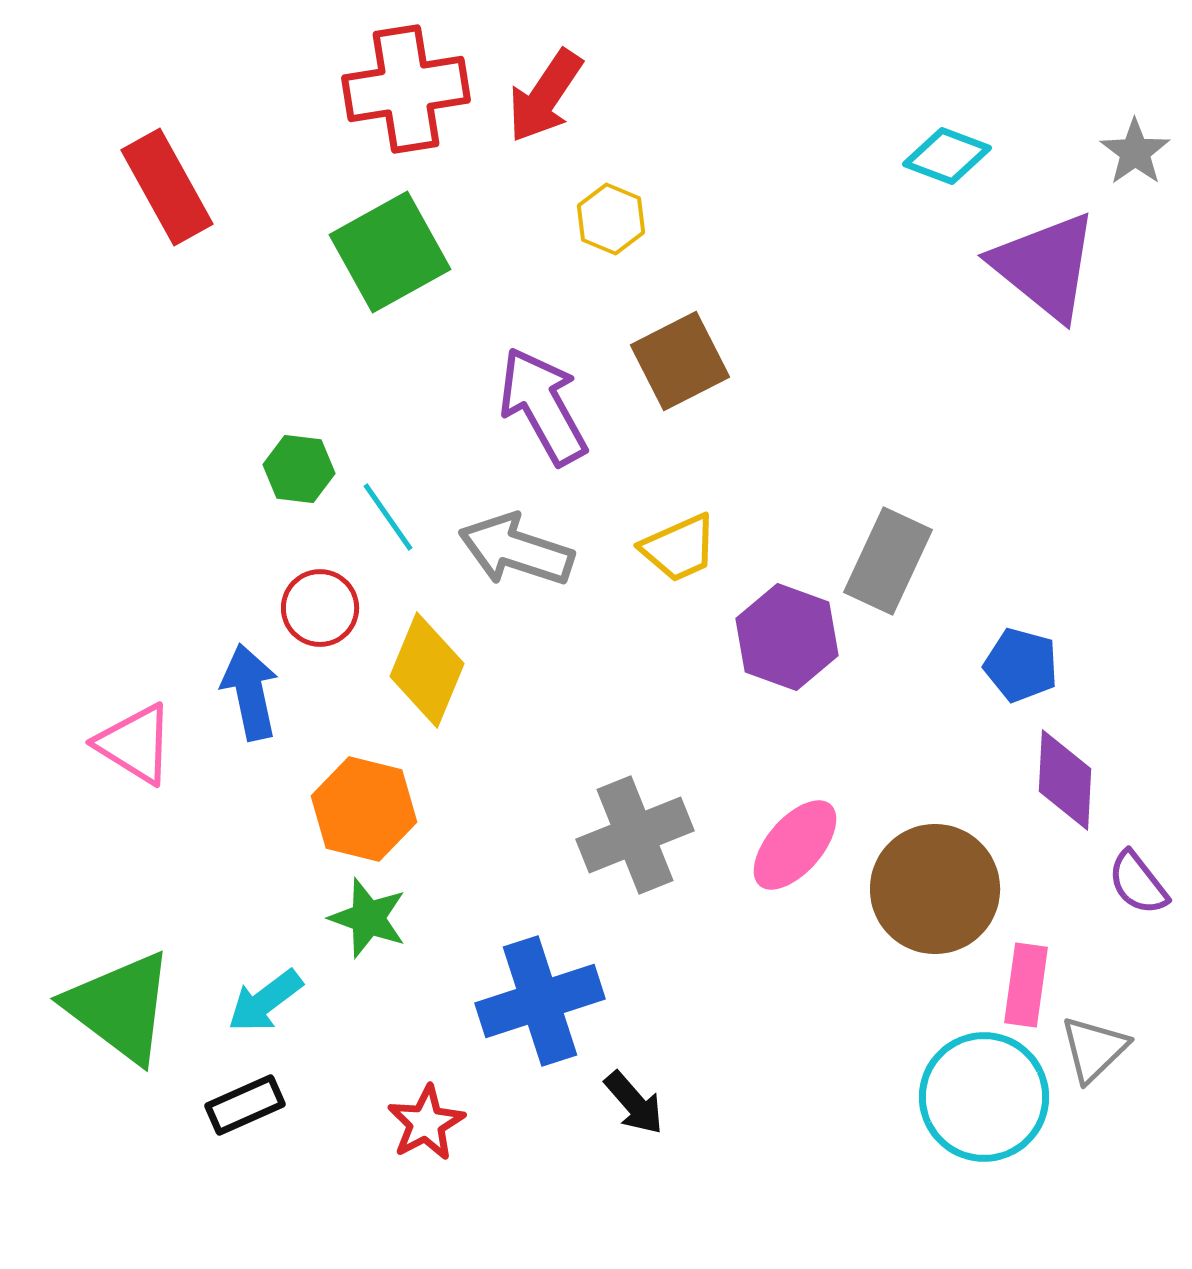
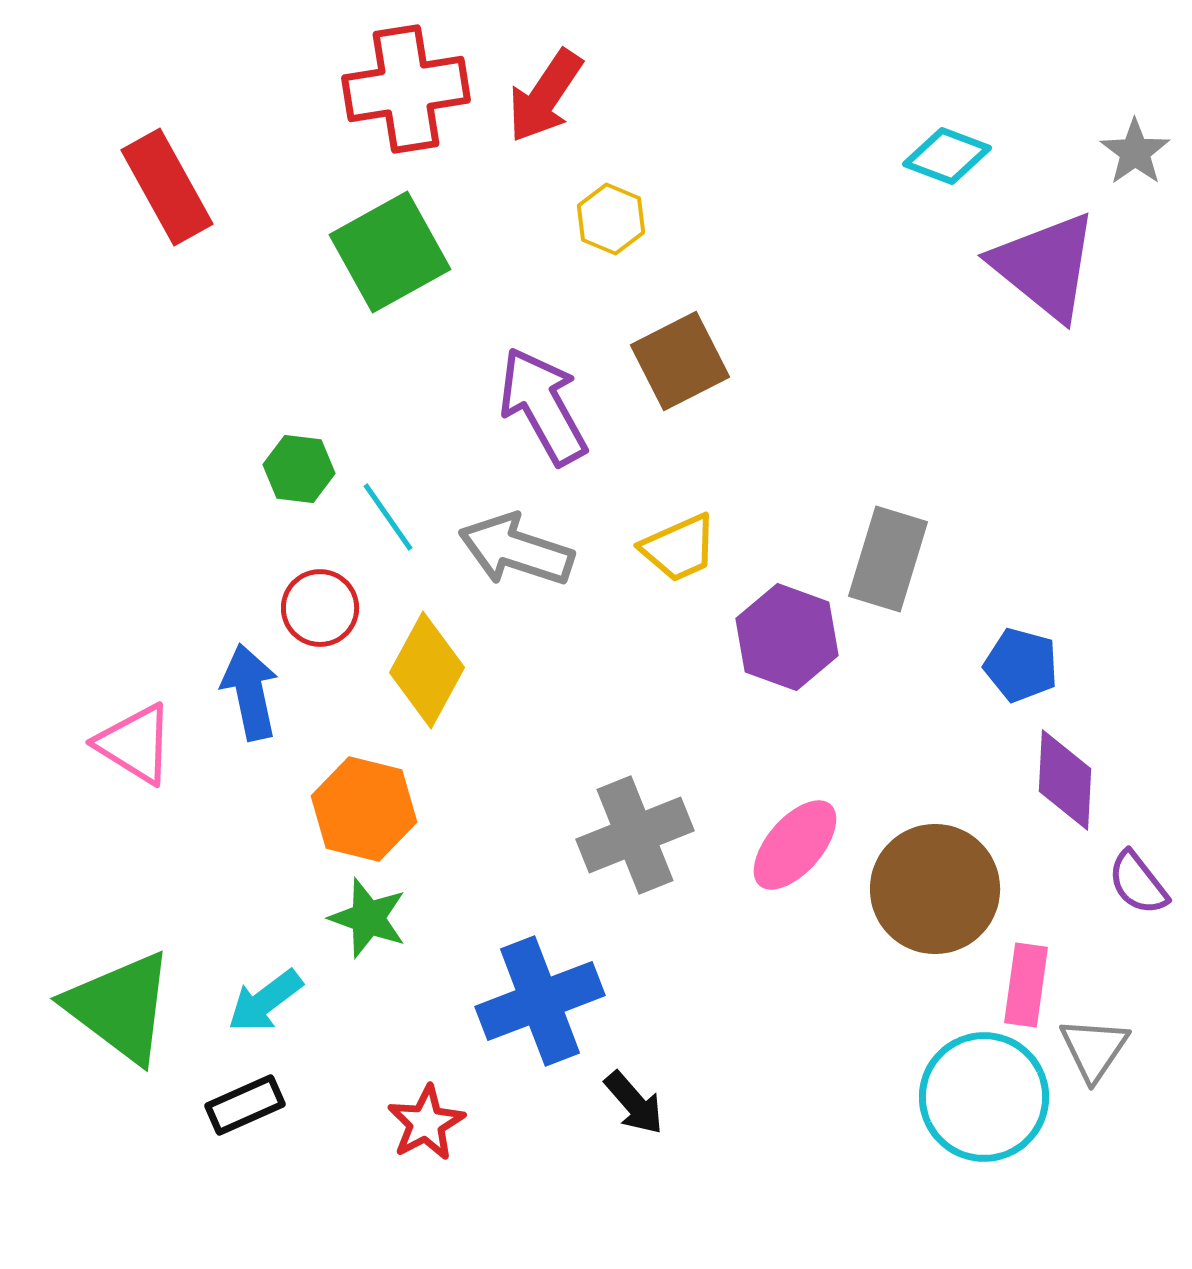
gray rectangle: moved 2 px up; rotated 8 degrees counterclockwise
yellow diamond: rotated 6 degrees clockwise
blue cross: rotated 3 degrees counterclockwise
gray triangle: rotated 12 degrees counterclockwise
